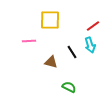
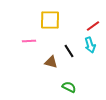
black line: moved 3 px left, 1 px up
